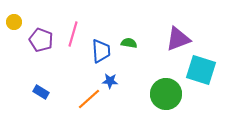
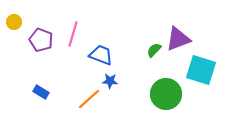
green semicircle: moved 25 px right, 7 px down; rotated 56 degrees counterclockwise
blue trapezoid: moved 4 px down; rotated 65 degrees counterclockwise
